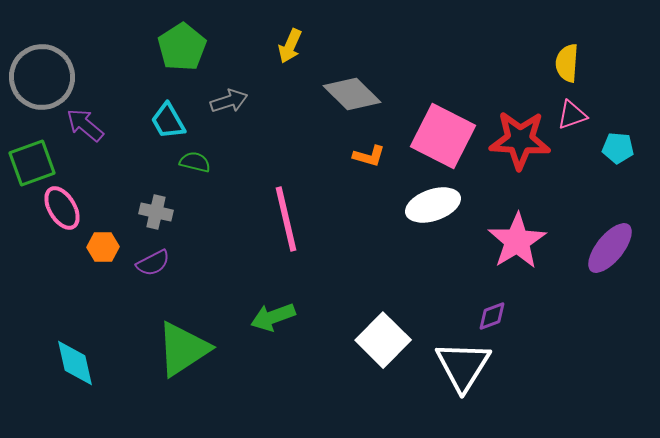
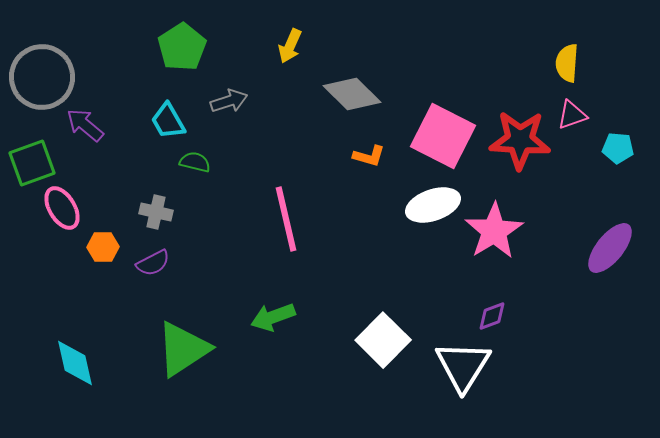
pink star: moved 23 px left, 10 px up
